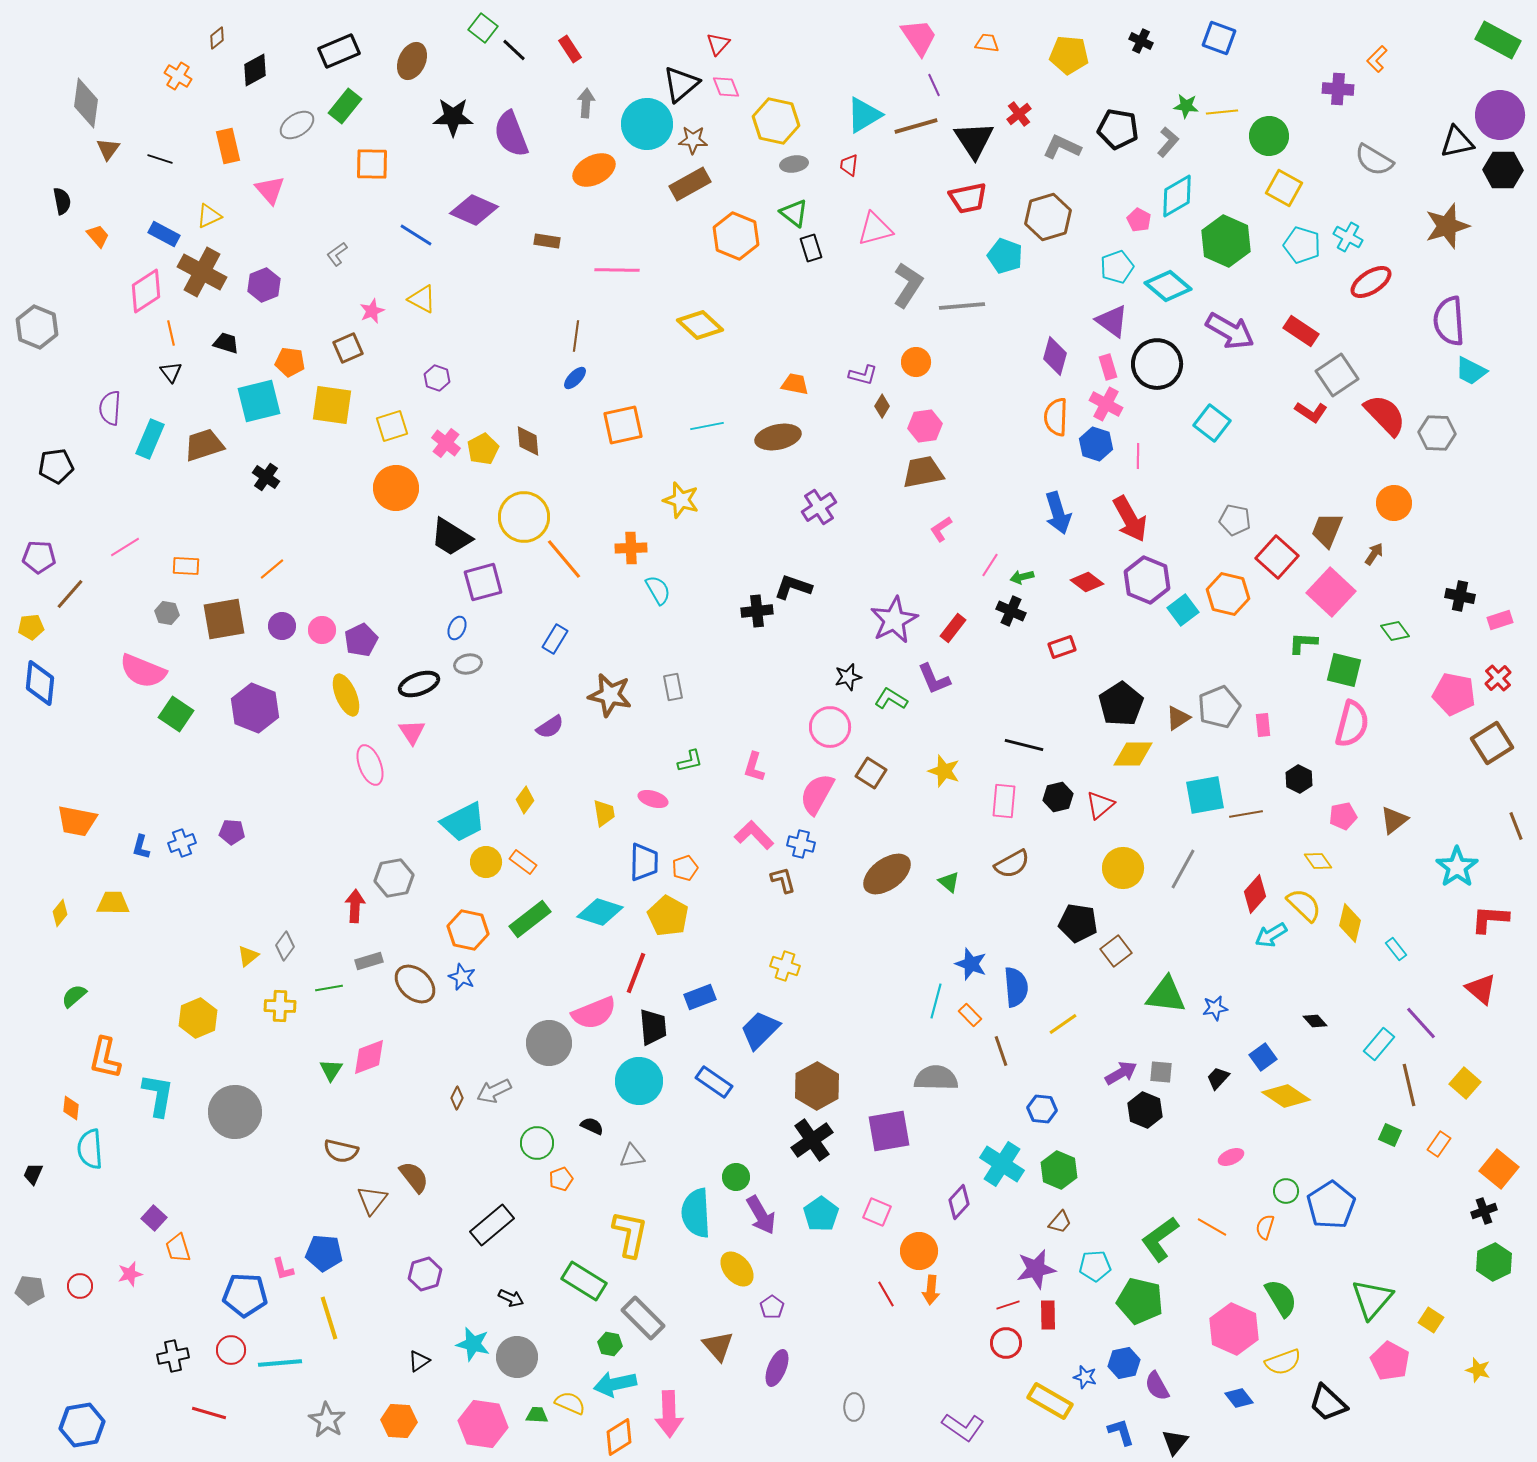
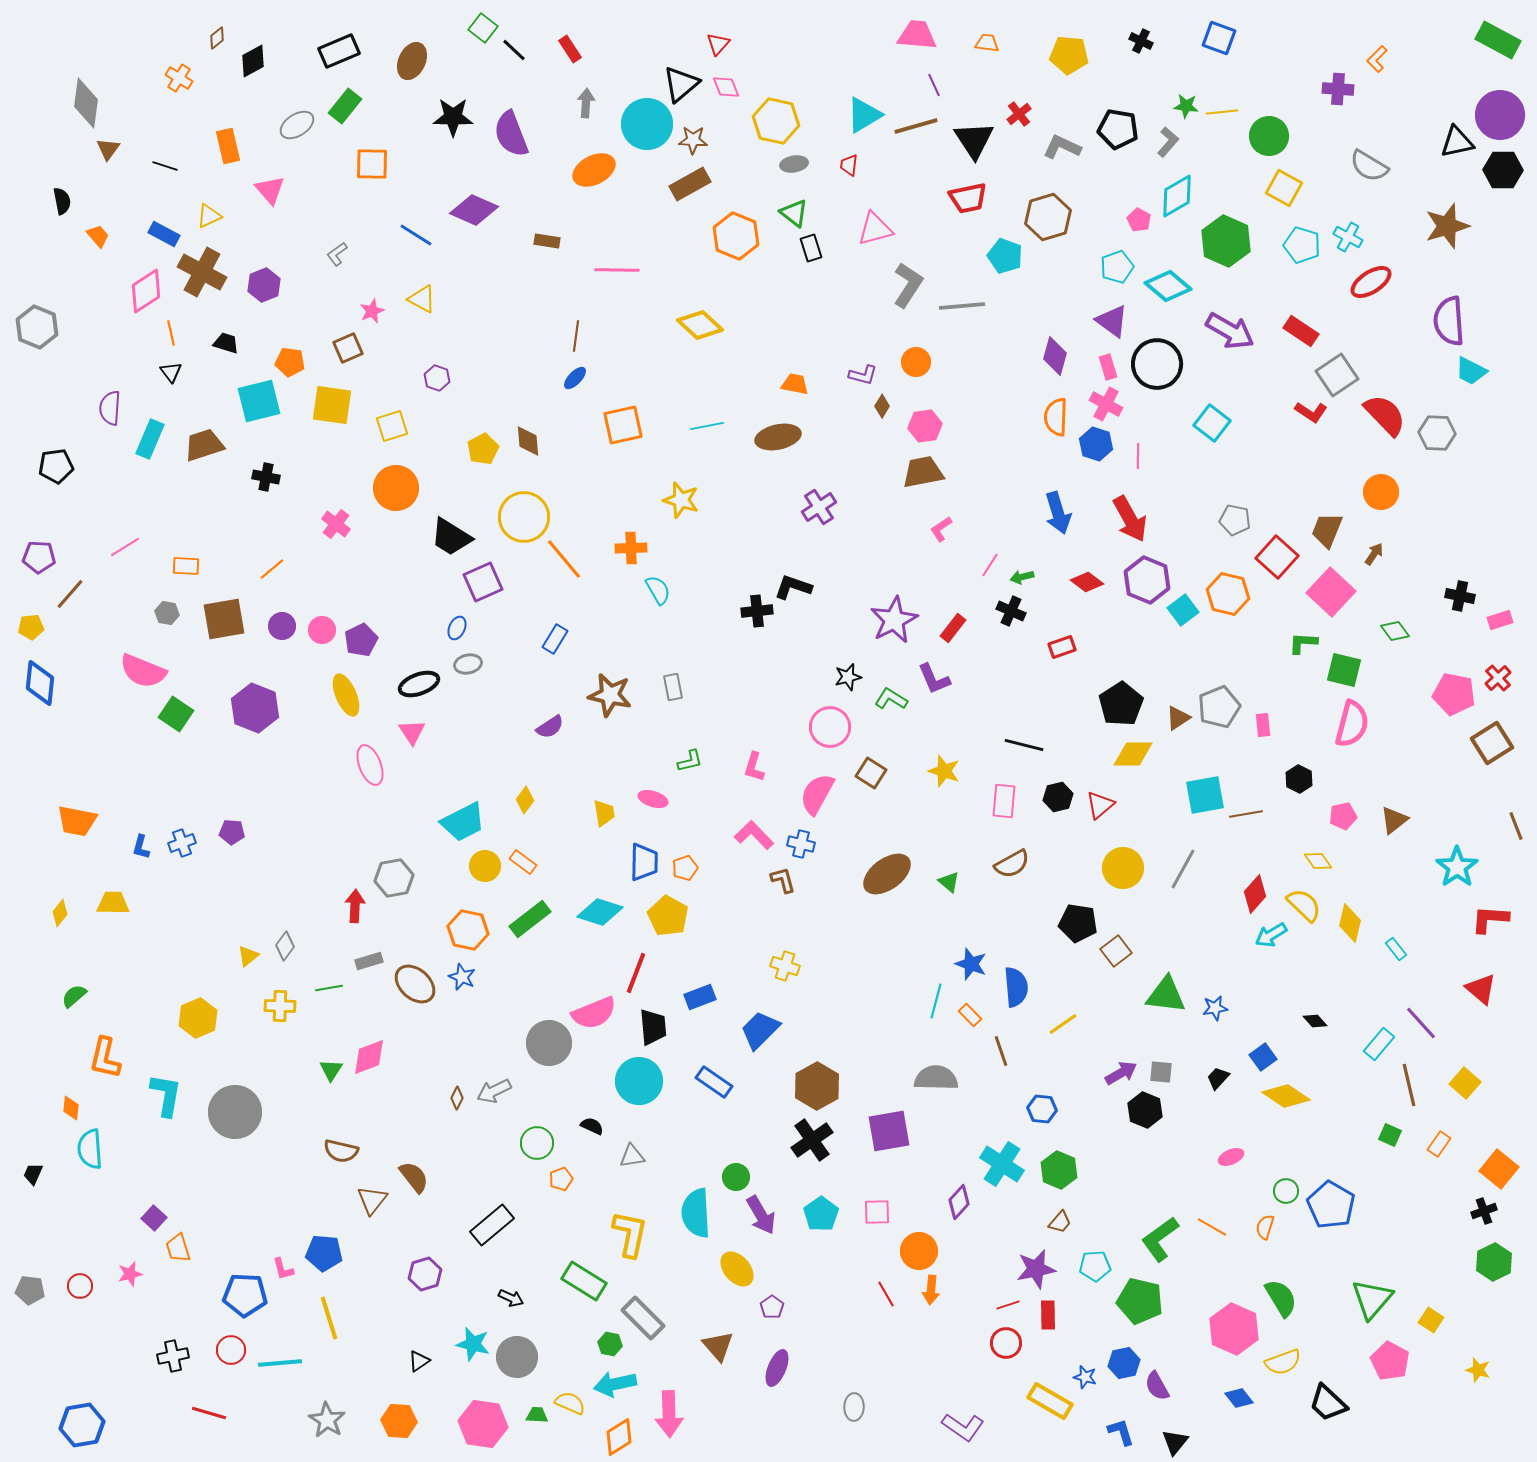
pink trapezoid at (919, 37): moved 2 px left, 2 px up; rotated 51 degrees counterclockwise
black diamond at (255, 70): moved 2 px left, 9 px up
orange cross at (178, 76): moved 1 px right, 2 px down
black line at (160, 159): moved 5 px right, 7 px down
gray semicircle at (1374, 160): moved 5 px left, 6 px down
pink cross at (446, 443): moved 110 px left, 81 px down
black cross at (266, 477): rotated 24 degrees counterclockwise
orange circle at (1394, 503): moved 13 px left, 11 px up
purple square at (483, 582): rotated 9 degrees counterclockwise
yellow circle at (486, 862): moved 1 px left, 4 px down
cyan L-shape at (158, 1095): moved 8 px right
blue pentagon at (1331, 1205): rotated 9 degrees counterclockwise
pink square at (877, 1212): rotated 24 degrees counterclockwise
